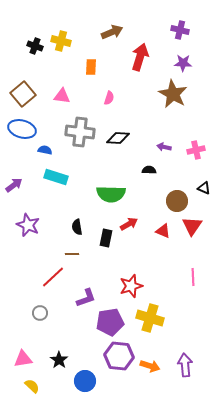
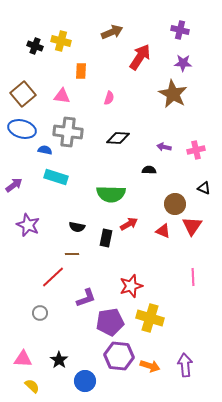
red arrow at (140, 57): rotated 16 degrees clockwise
orange rectangle at (91, 67): moved 10 px left, 4 px down
gray cross at (80, 132): moved 12 px left
brown circle at (177, 201): moved 2 px left, 3 px down
black semicircle at (77, 227): rotated 70 degrees counterclockwise
pink triangle at (23, 359): rotated 12 degrees clockwise
